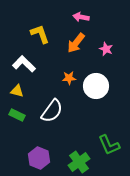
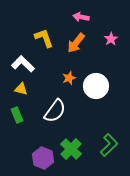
yellow L-shape: moved 4 px right, 4 px down
pink star: moved 5 px right, 10 px up; rotated 16 degrees clockwise
white L-shape: moved 1 px left
orange star: rotated 16 degrees counterclockwise
yellow triangle: moved 4 px right, 2 px up
white semicircle: moved 3 px right
green rectangle: rotated 42 degrees clockwise
green L-shape: rotated 110 degrees counterclockwise
purple hexagon: moved 4 px right
green cross: moved 8 px left, 13 px up; rotated 10 degrees counterclockwise
